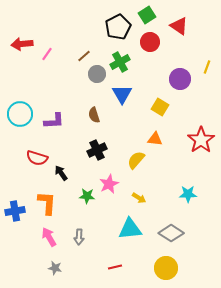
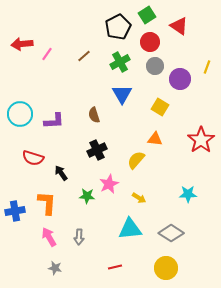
gray circle: moved 58 px right, 8 px up
red semicircle: moved 4 px left
